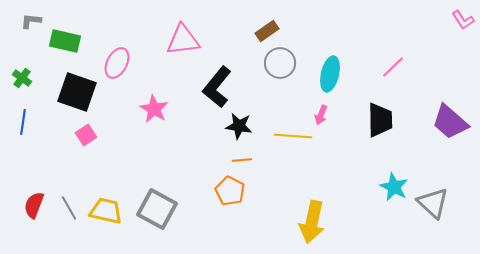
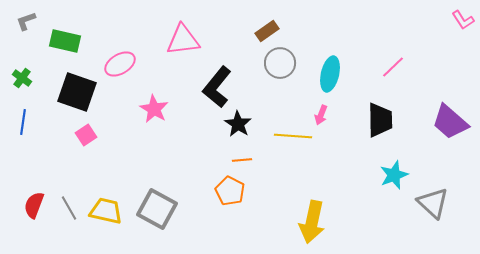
gray L-shape: moved 5 px left; rotated 25 degrees counterclockwise
pink ellipse: moved 3 px right, 1 px down; rotated 32 degrees clockwise
black star: moved 1 px left, 2 px up; rotated 24 degrees clockwise
cyan star: moved 12 px up; rotated 24 degrees clockwise
